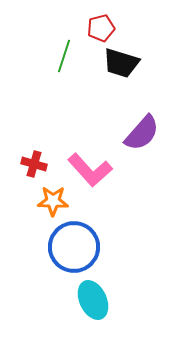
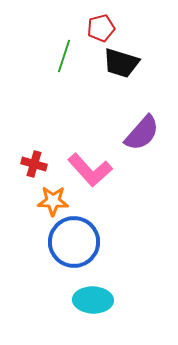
blue circle: moved 5 px up
cyan ellipse: rotated 63 degrees counterclockwise
